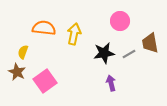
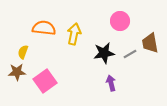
gray line: moved 1 px right
brown star: rotated 30 degrees counterclockwise
